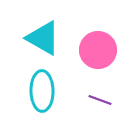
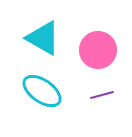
cyan ellipse: rotated 54 degrees counterclockwise
purple line: moved 2 px right, 5 px up; rotated 35 degrees counterclockwise
